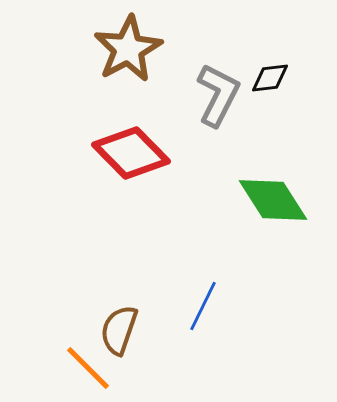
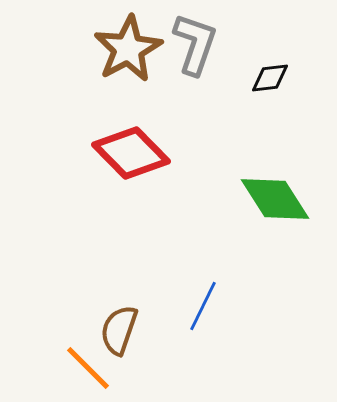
gray L-shape: moved 23 px left, 51 px up; rotated 8 degrees counterclockwise
green diamond: moved 2 px right, 1 px up
